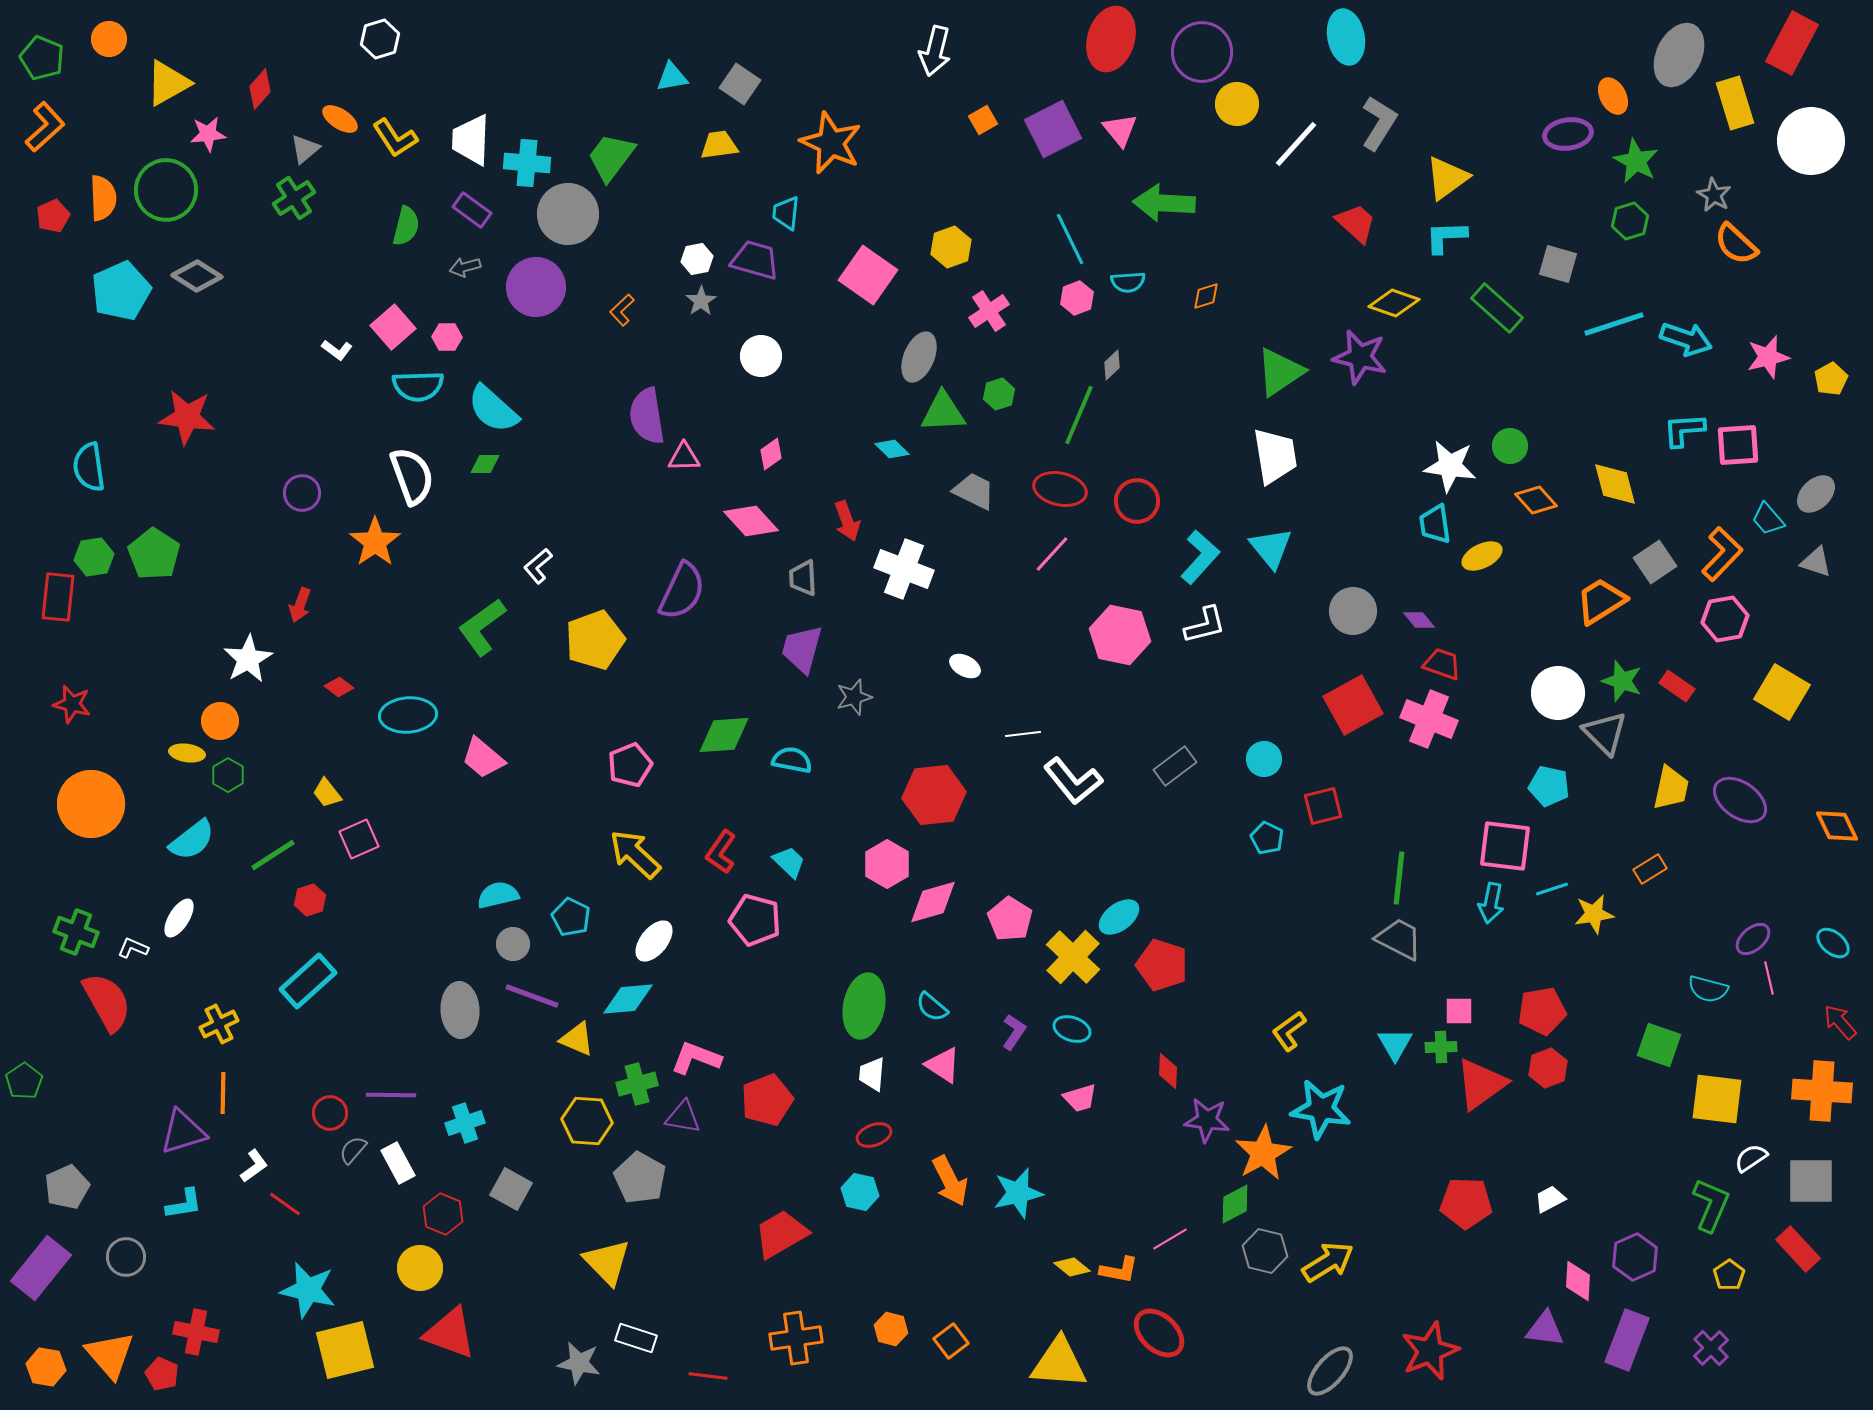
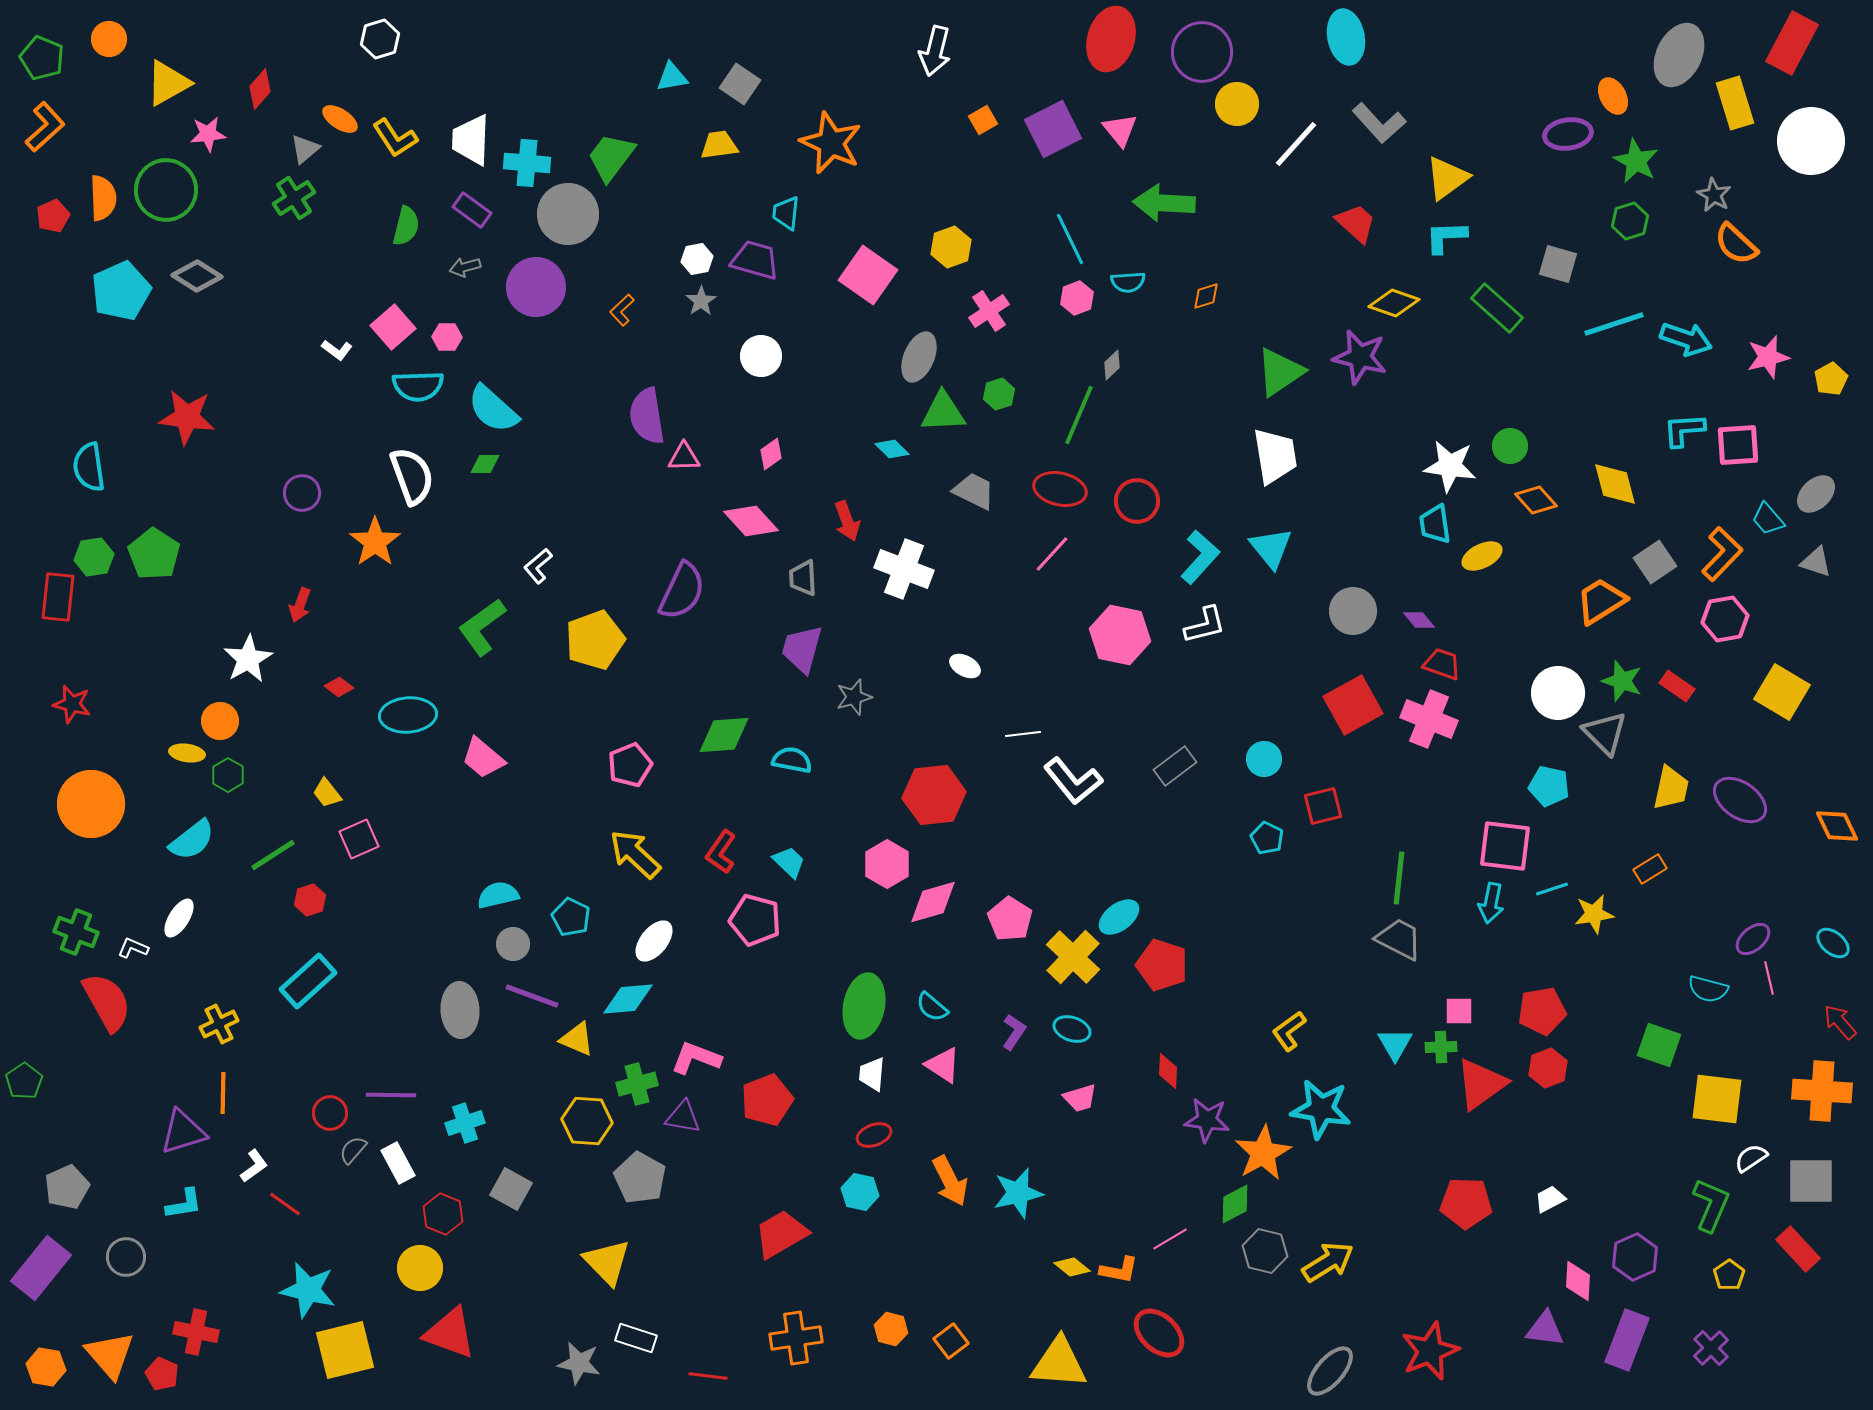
gray L-shape at (1379, 123): rotated 106 degrees clockwise
